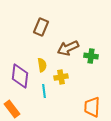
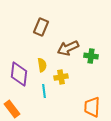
purple diamond: moved 1 px left, 2 px up
